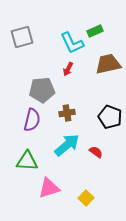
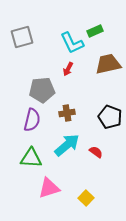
green triangle: moved 4 px right, 3 px up
